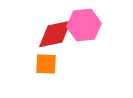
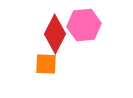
red diamond: rotated 51 degrees counterclockwise
